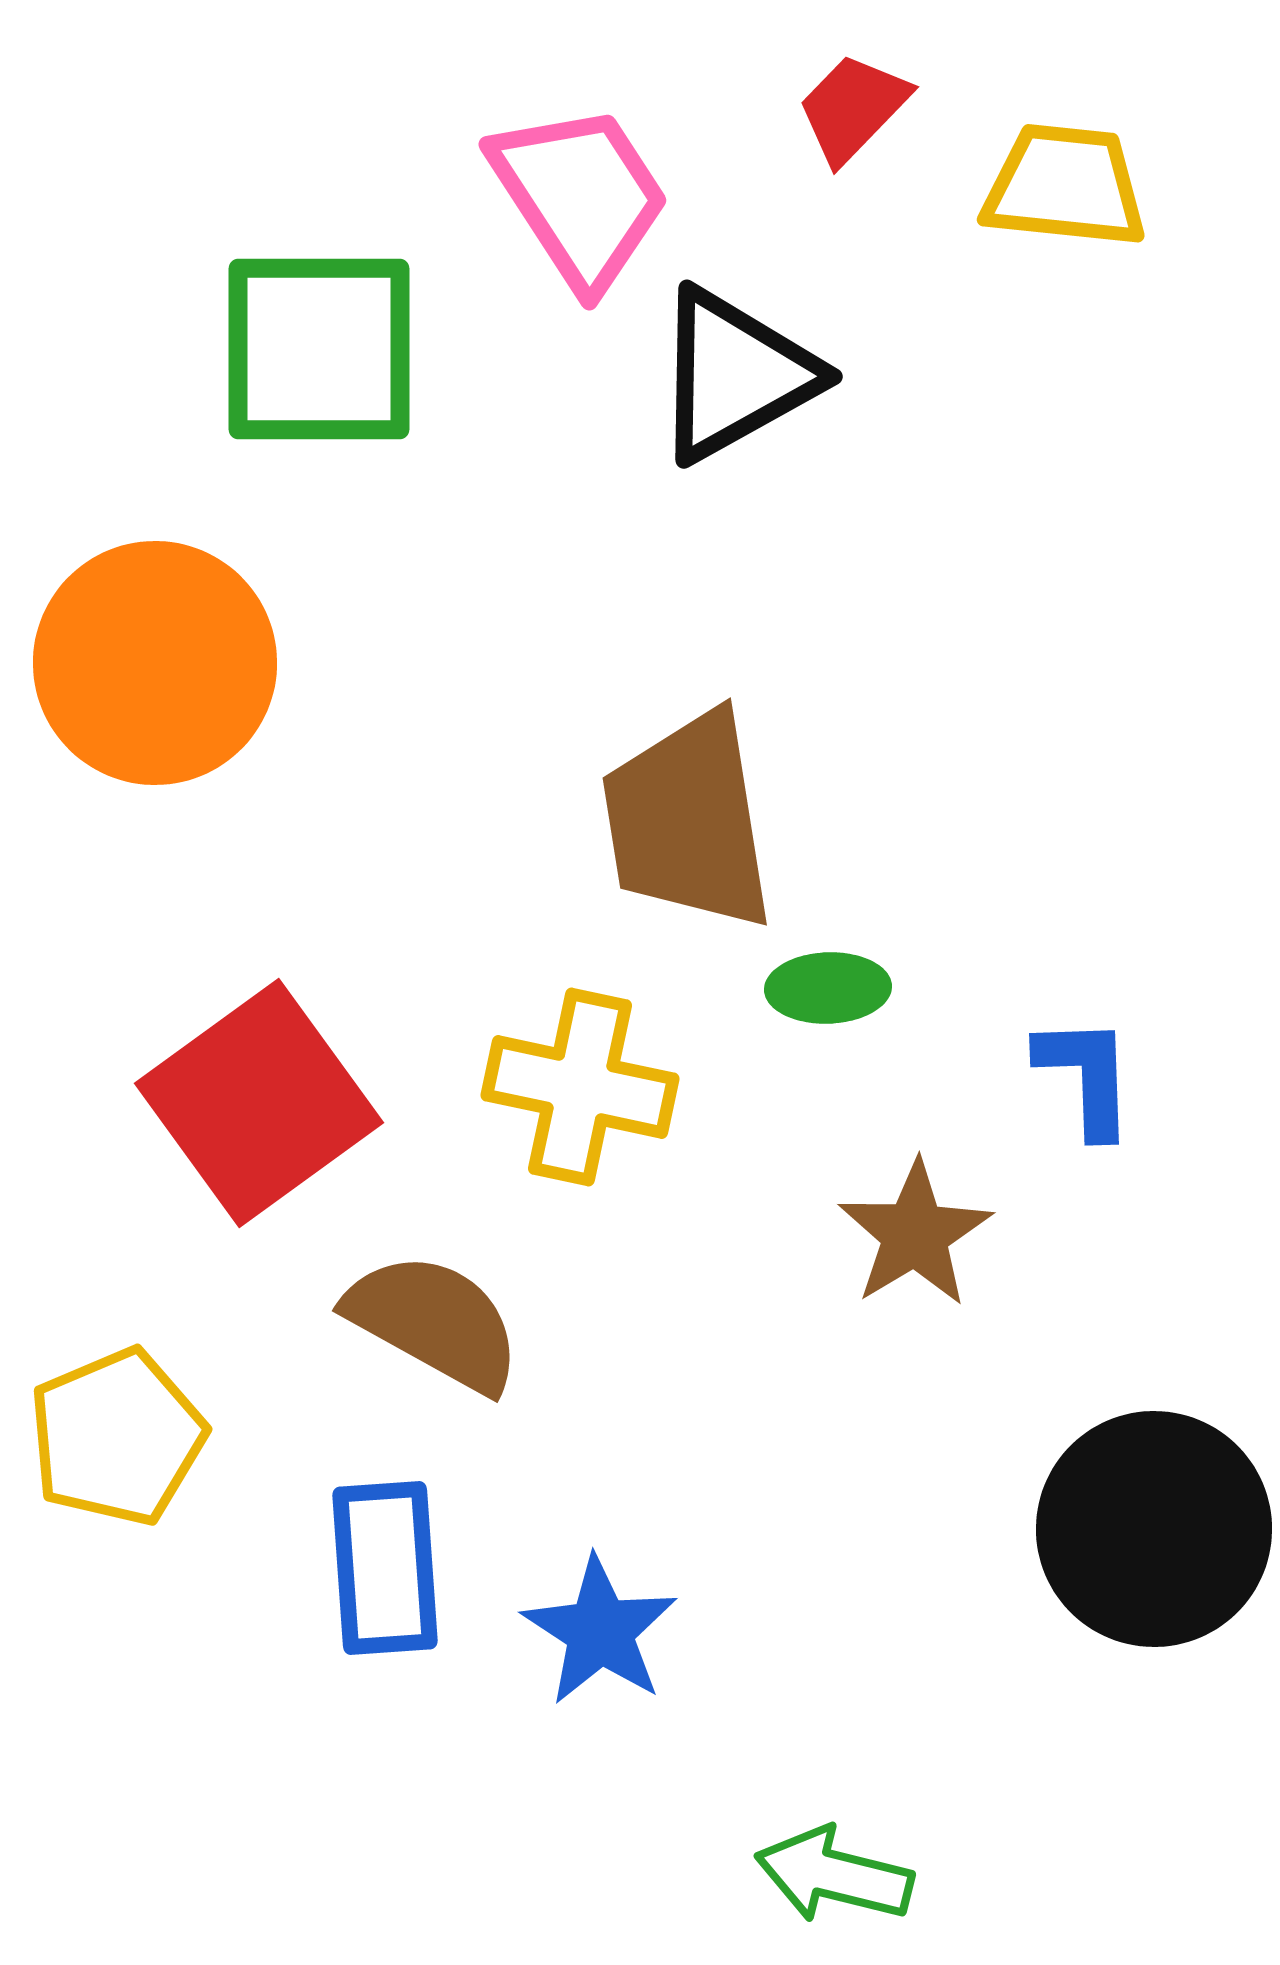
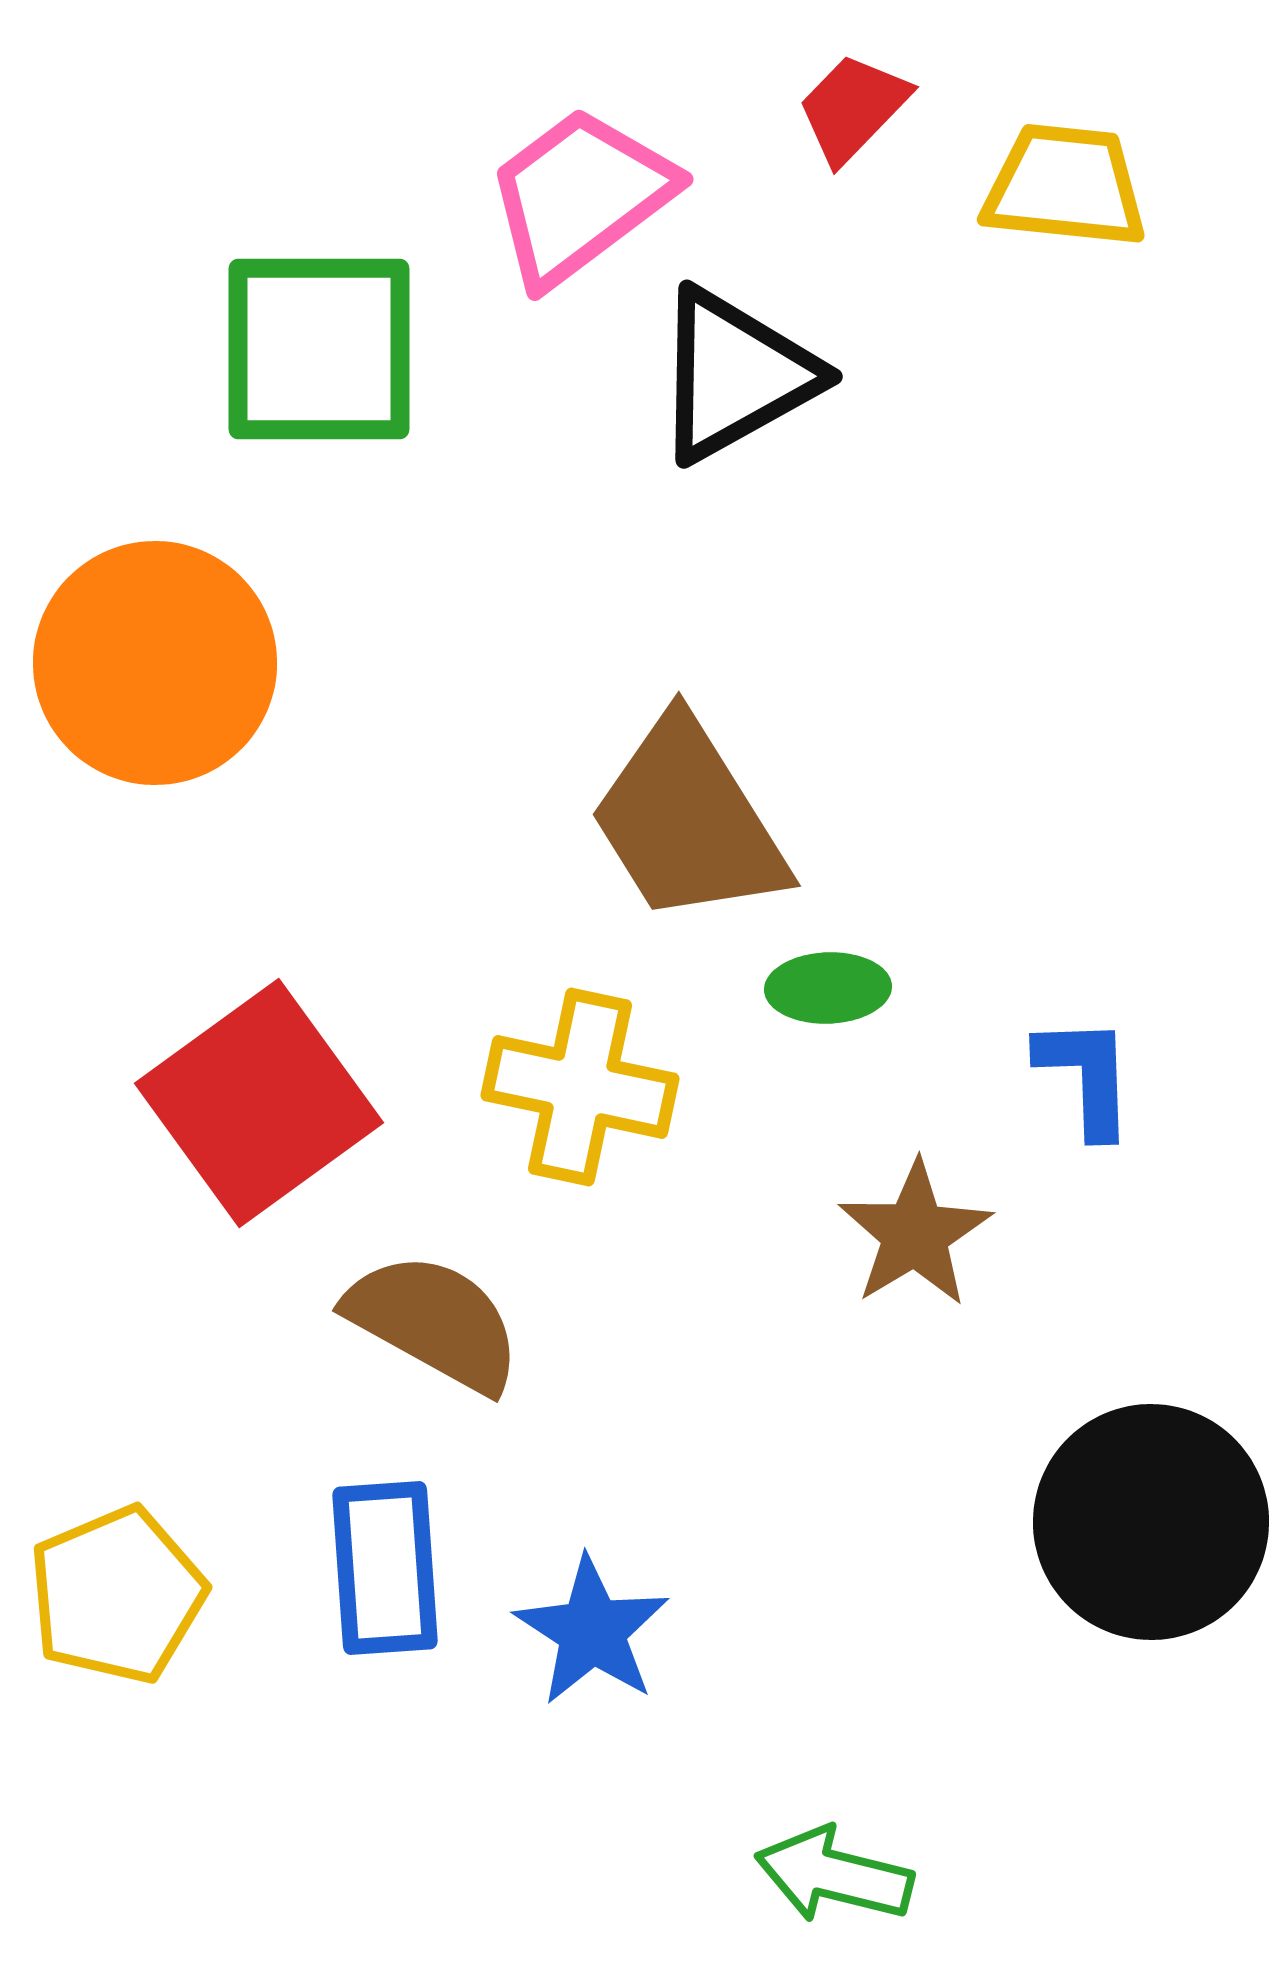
pink trapezoid: rotated 94 degrees counterclockwise
brown trapezoid: rotated 23 degrees counterclockwise
yellow pentagon: moved 158 px down
black circle: moved 3 px left, 7 px up
blue star: moved 8 px left
